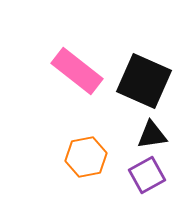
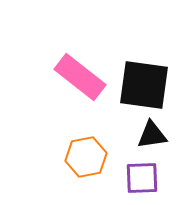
pink rectangle: moved 3 px right, 6 px down
black square: moved 4 px down; rotated 16 degrees counterclockwise
purple square: moved 5 px left, 3 px down; rotated 27 degrees clockwise
